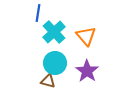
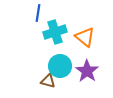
cyan cross: moved 1 px right; rotated 25 degrees clockwise
orange triangle: moved 1 px left, 1 px down; rotated 10 degrees counterclockwise
cyan circle: moved 5 px right, 3 px down
